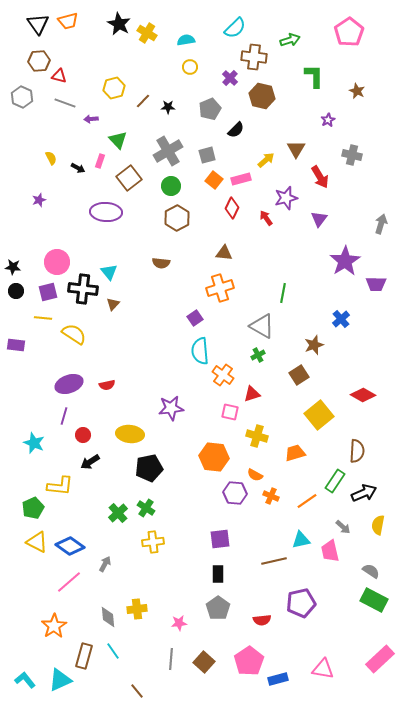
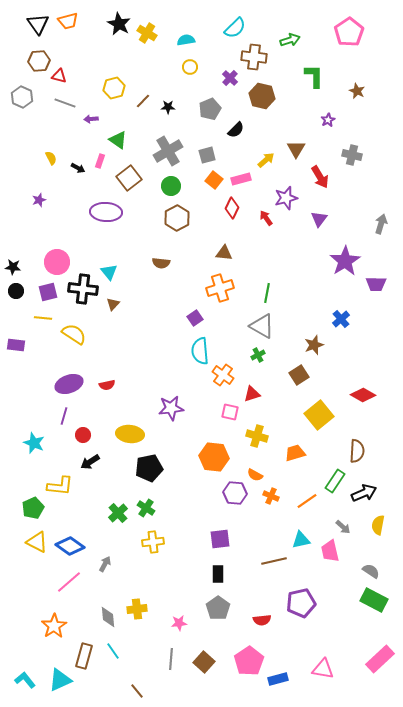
green triangle at (118, 140): rotated 12 degrees counterclockwise
green line at (283, 293): moved 16 px left
